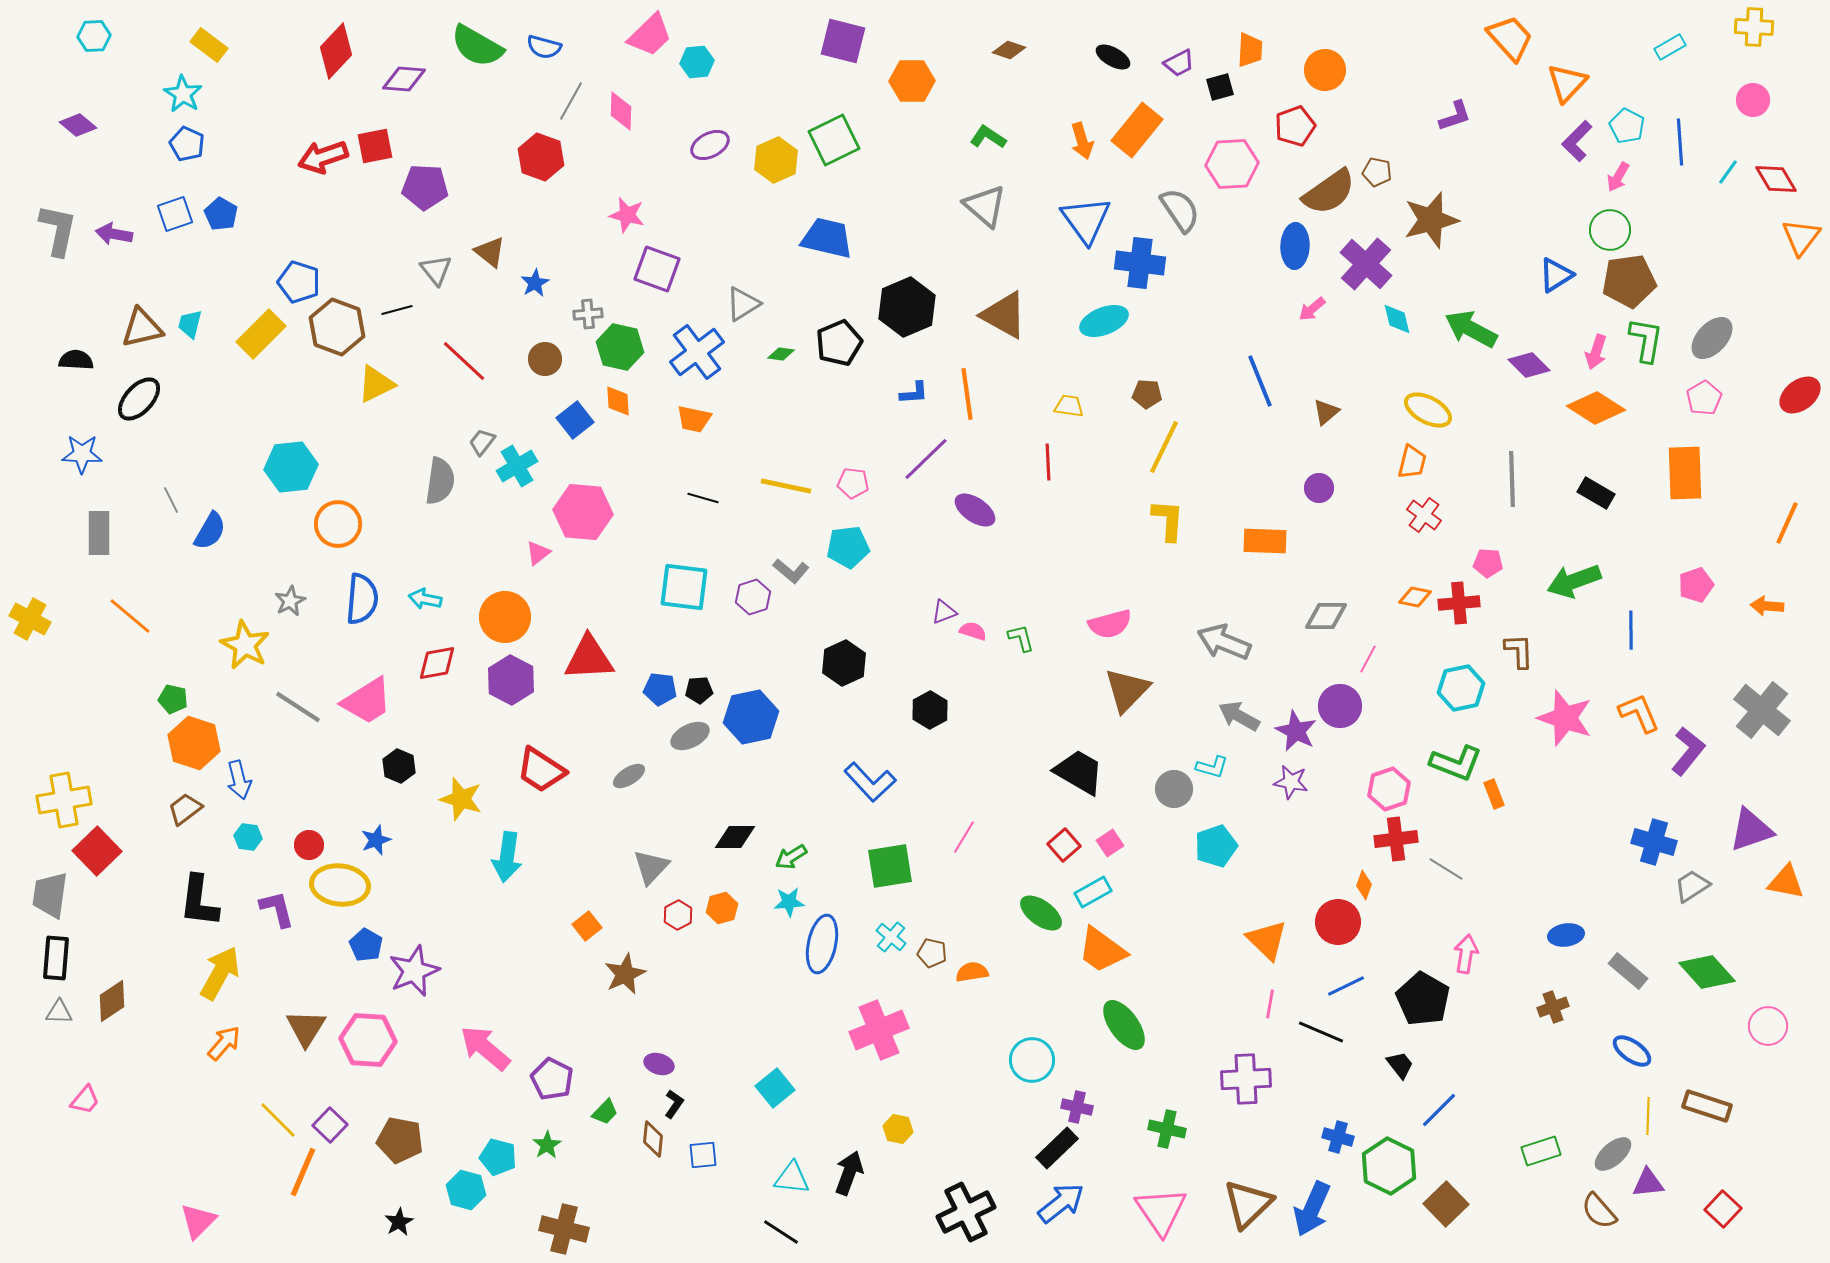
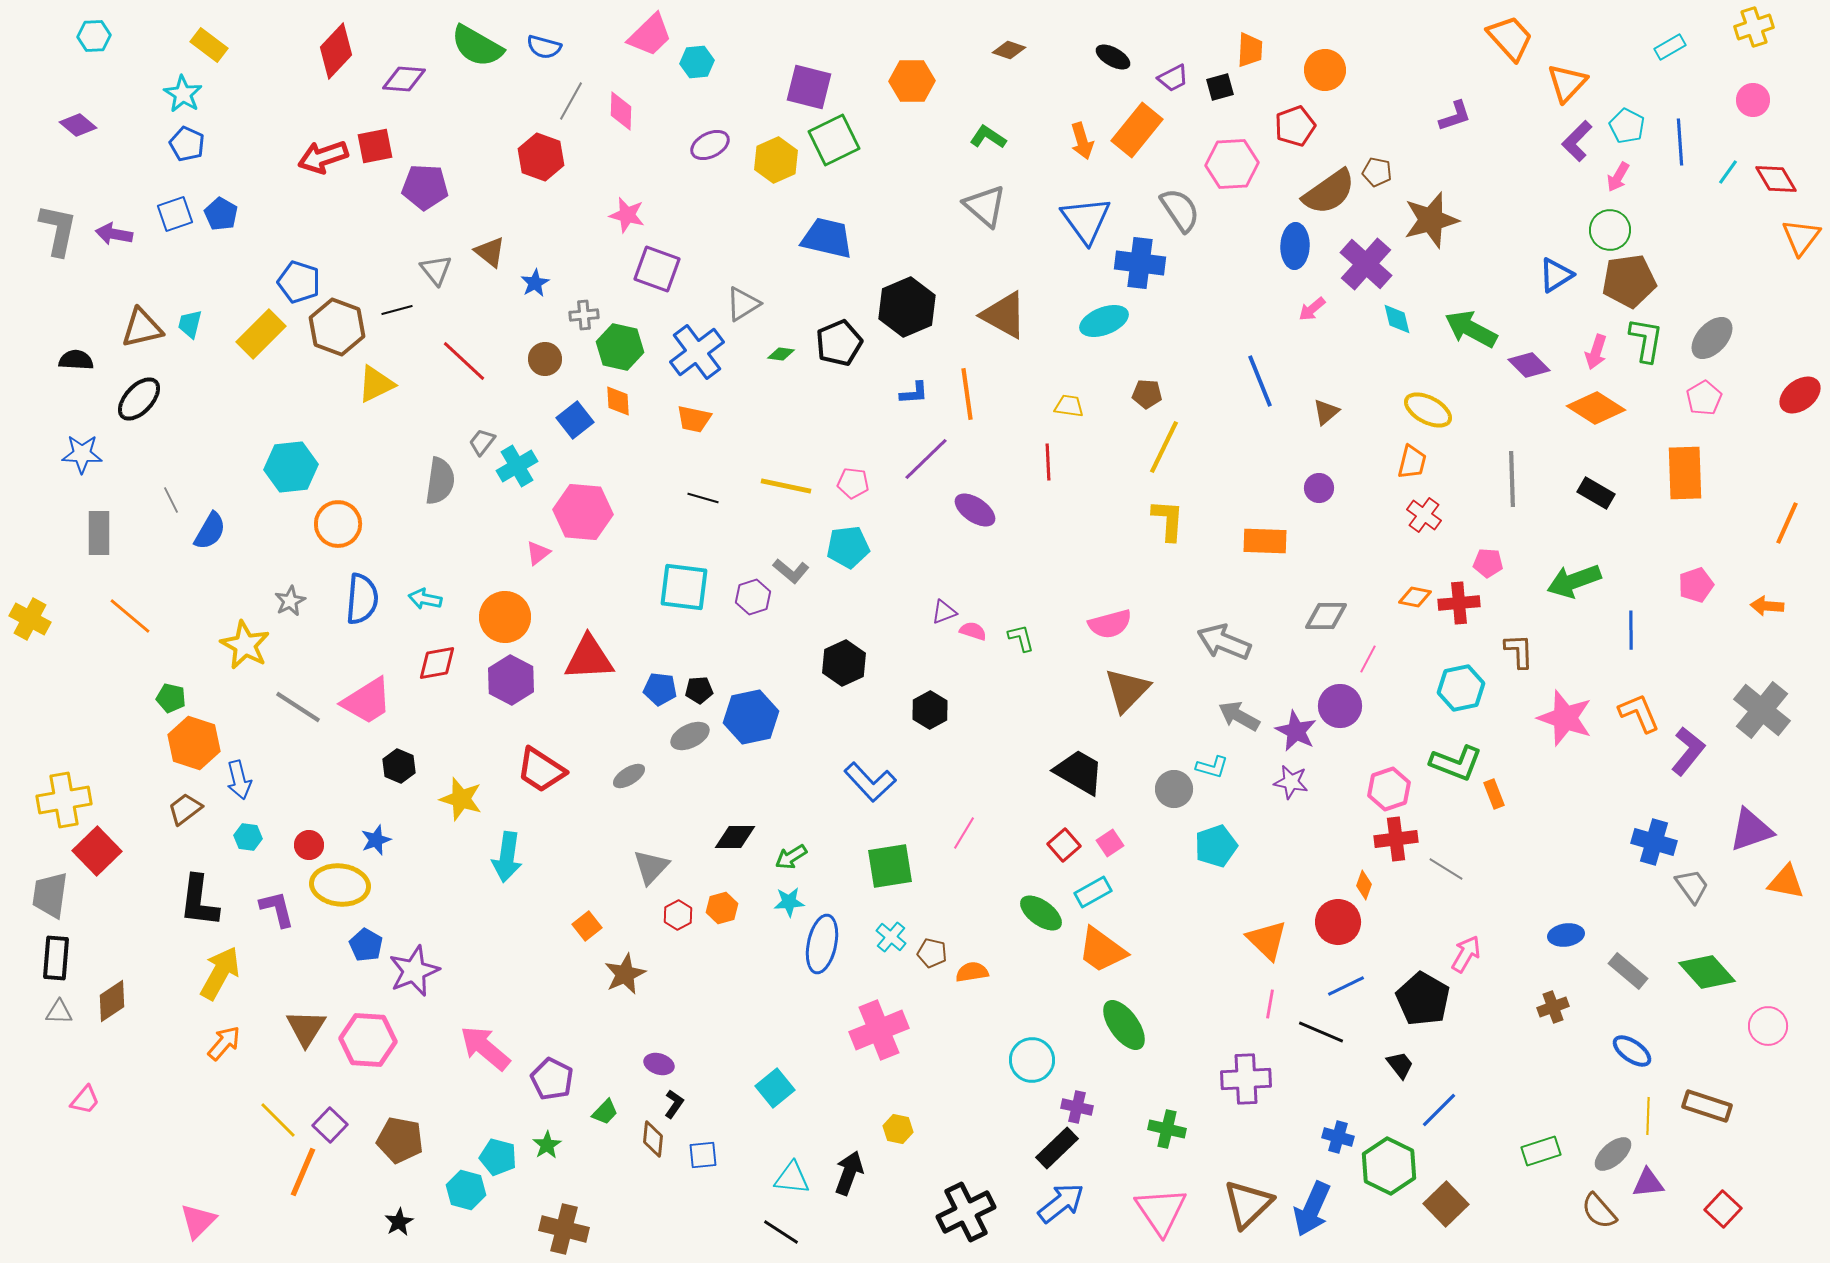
yellow cross at (1754, 27): rotated 21 degrees counterclockwise
purple square at (843, 41): moved 34 px left, 46 px down
purple trapezoid at (1179, 63): moved 6 px left, 15 px down
gray cross at (588, 314): moved 4 px left, 1 px down
green pentagon at (173, 699): moved 2 px left, 1 px up
pink line at (964, 837): moved 4 px up
gray trapezoid at (1692, 886): rotated 87 degrees clockwise
pink arrow at (1466, 954): rotated 21 degrees clockwise
